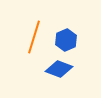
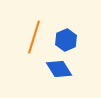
blue diamond: rotated 36 degrees clockwise
